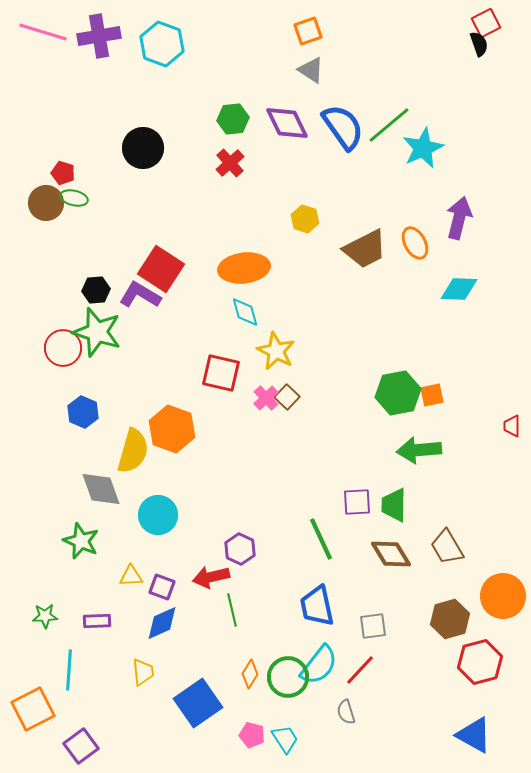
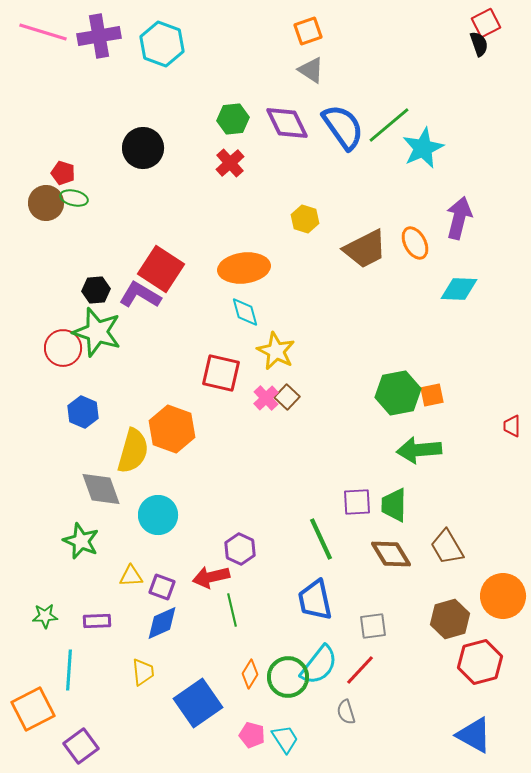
blue trapezoid at (317, 606): moved 2 px left, 6 px up
